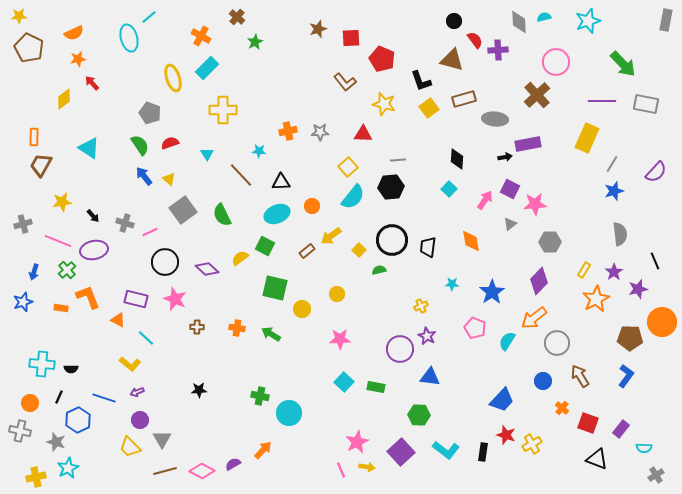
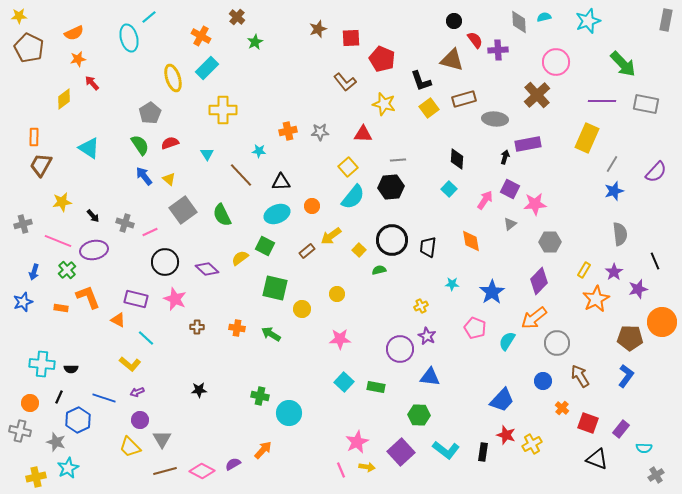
gray pentagon at (150, 113): rotated 20 degrees clockwise
black arrow at (505, 157): rotated 64 degrees counterclockwise
